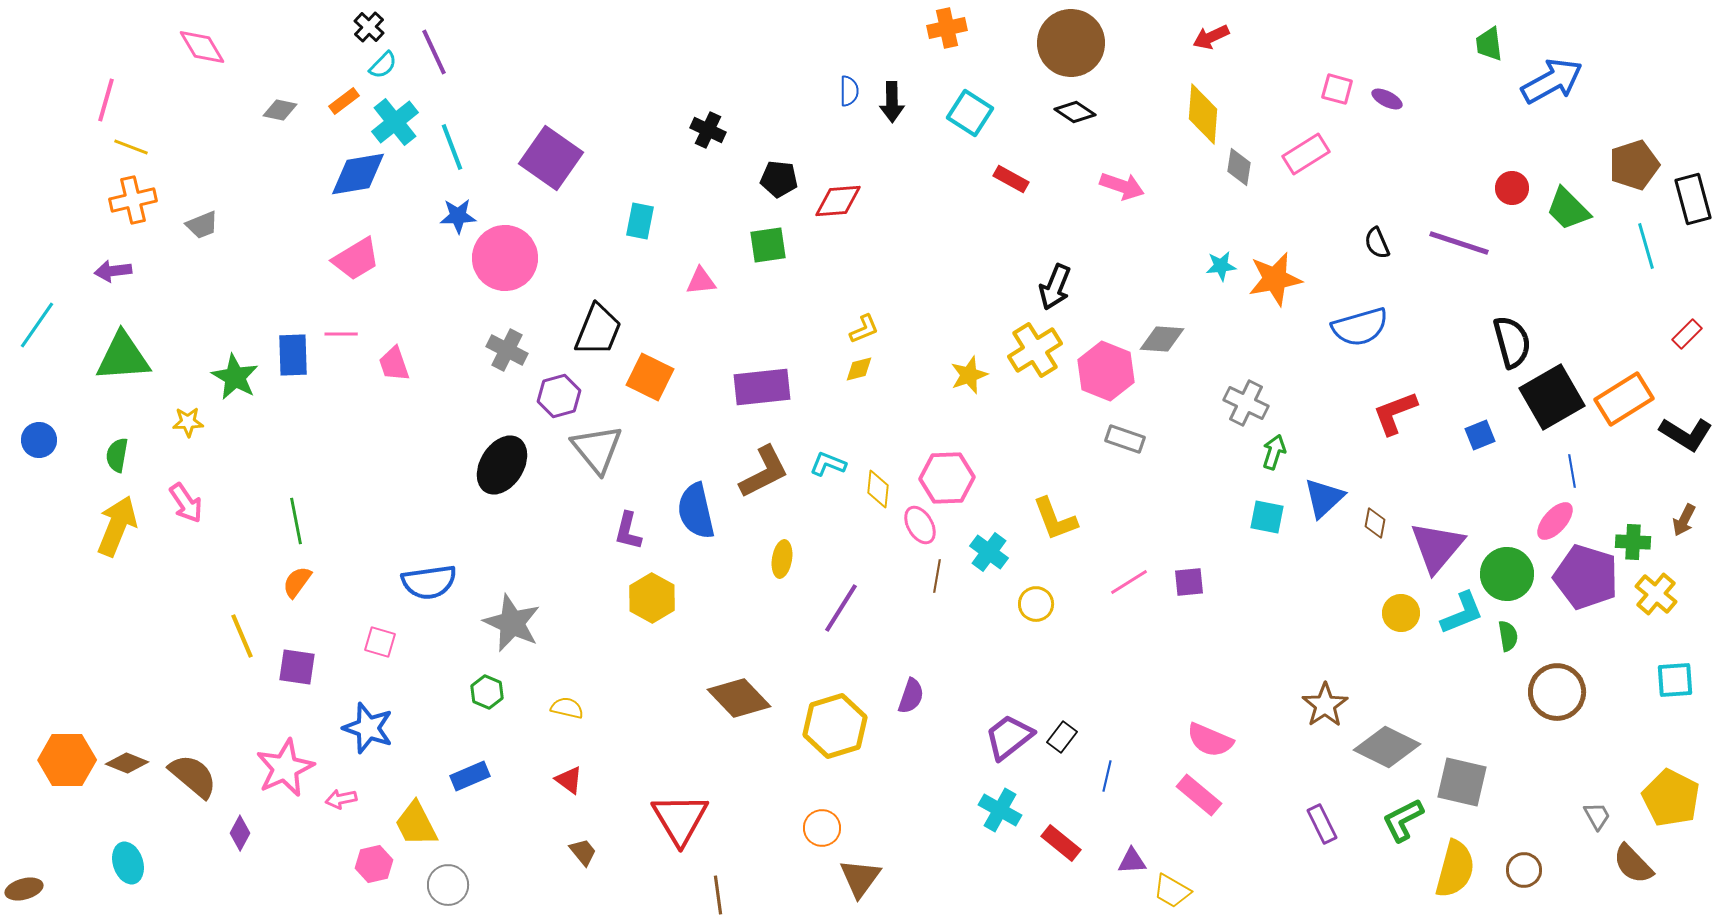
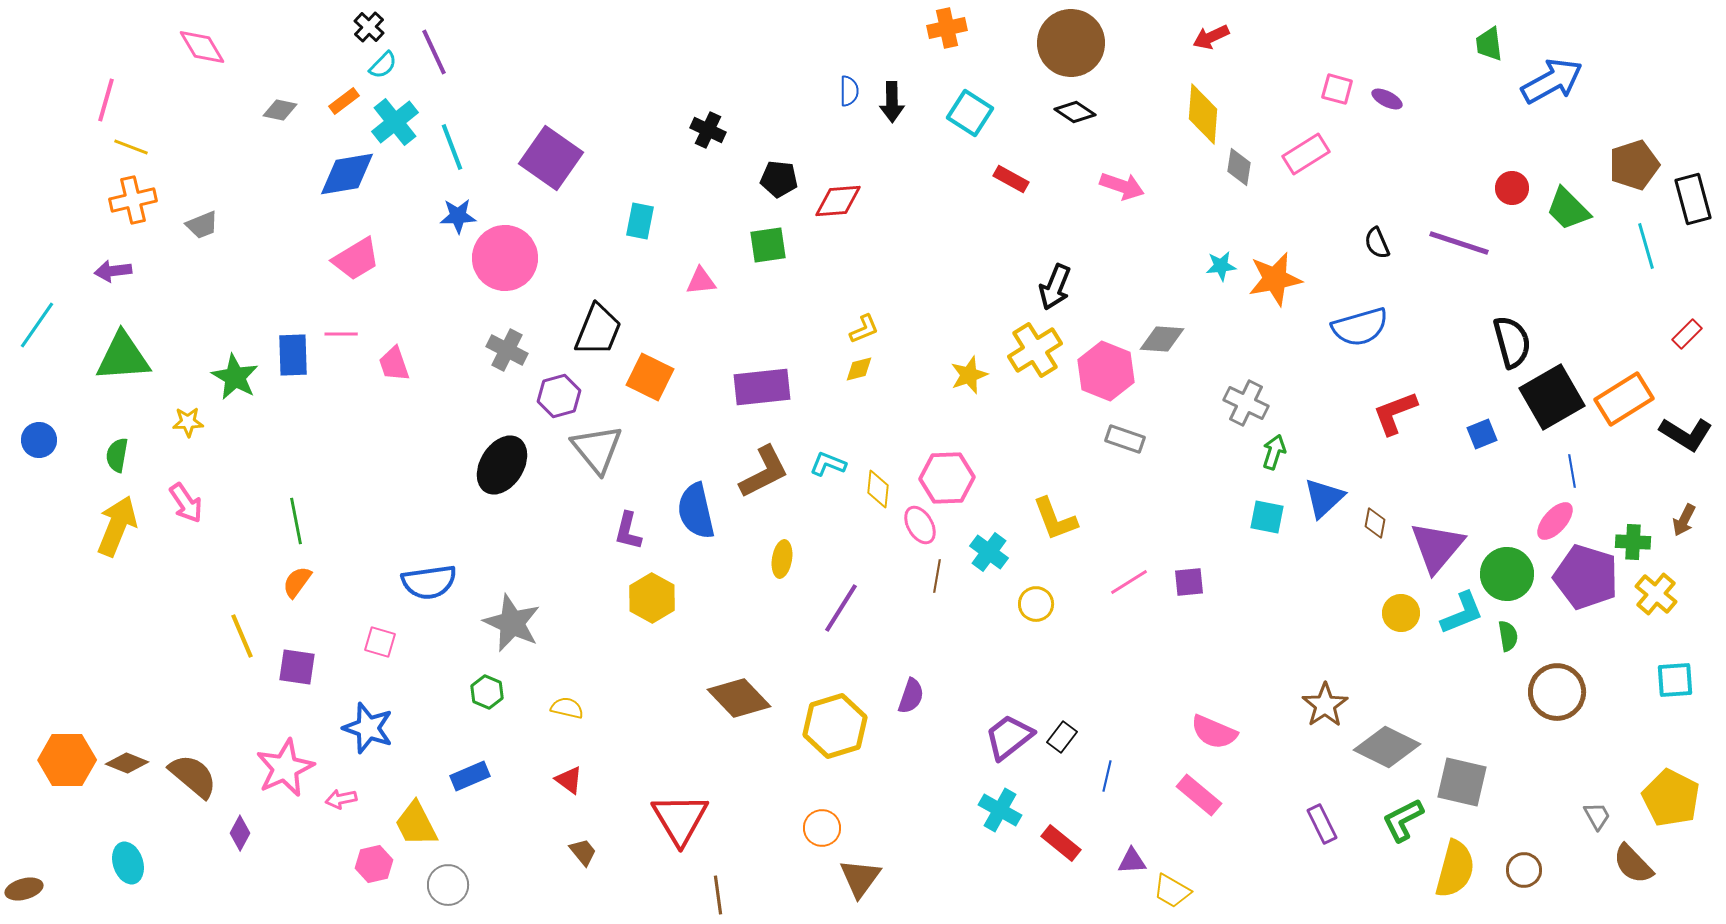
blue diamond at (358, 174): moved 11 px left
blue square at (1480, 435): moved 2 px right, 1 px up
pink semicircle at (1210, 740): moved 4 px right, 8 px up
